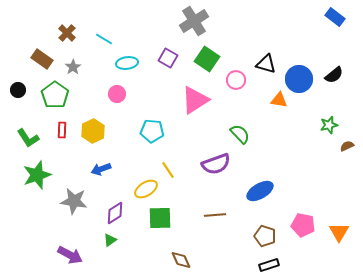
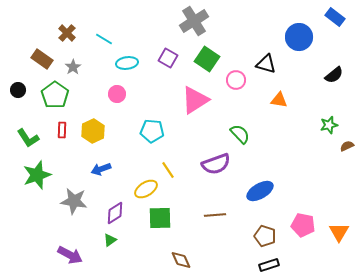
blue circle at (299, 79): moved 42 px up
